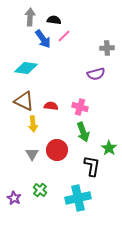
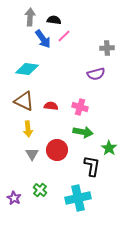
cyan diamond: moved 1 px right, 1 px down
yellow arrow: moved 5 px left, 5 px down
green arrow: rotated 60 degrees counterclockwise
